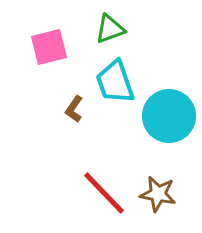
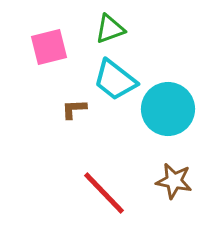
cyan trapezoid: moved 2 px up; rotated 33 degrees counterclockwise
brown L-shape: rotated 52 degrees clockwise
cyan circle: moved 1 px left, 7 px up
brown star: moved 16 px right, 13 px up
